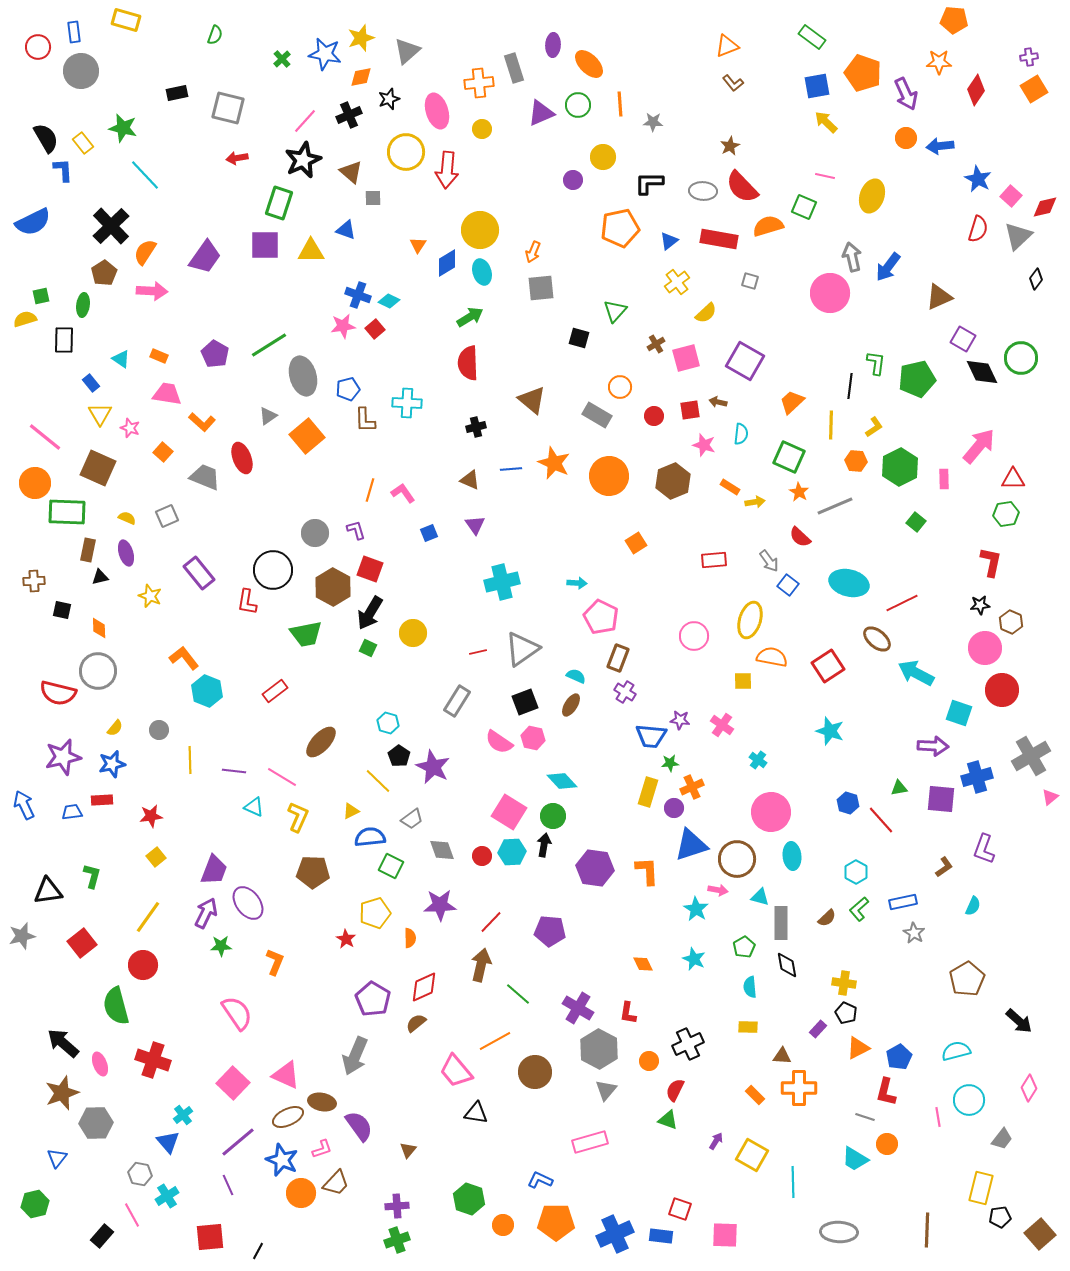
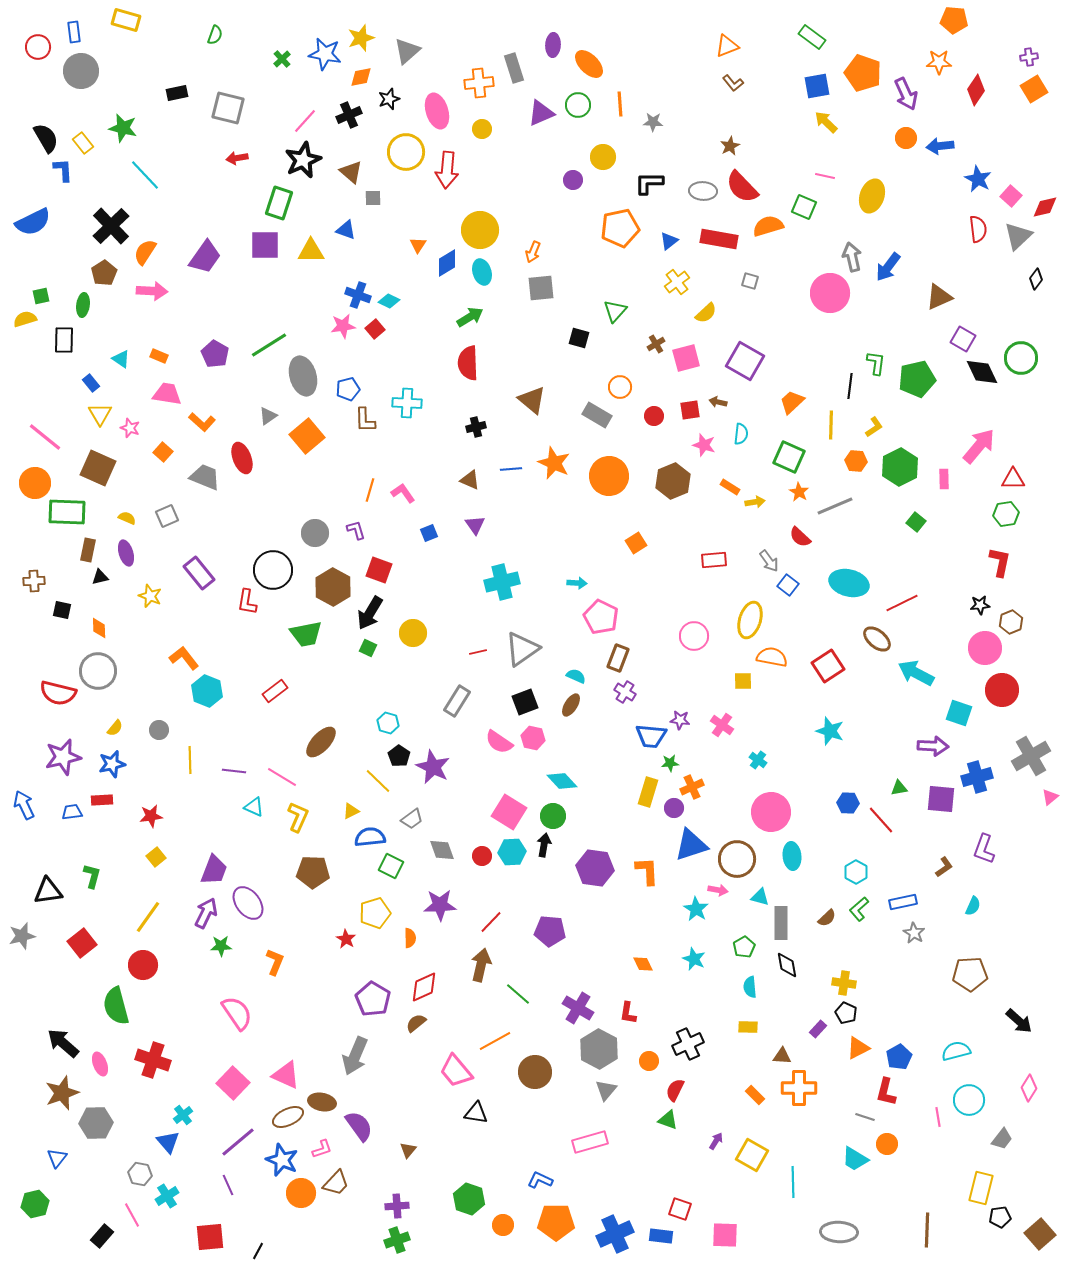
red semicircle at (978, 229): rotated 24 degrees counterclockwise
red L-shape at (991, 562): moved 9 px right
red square at (370, 569): moved 9 px right, 1 px down
brown hexagon at (1011, 622): rotated 15 degrees clockwise
blue hexagon at (848, 803): rotated 15 degrees counterclockwise
brown pentagon at (967, 979): moved 3 px right, 5 px up; rotated 28 degrees clockwise
